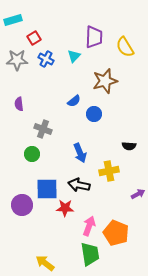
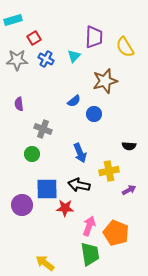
purple arrow: moved 9 px left, 4 px up
